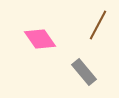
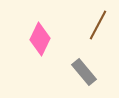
pink diamond: rotated 60 degrees clockwise
